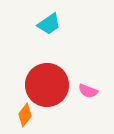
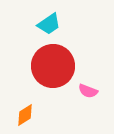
red circle: moved 6 px right, 19 px up
orange diamond: rotated 20 degrees clockwise
